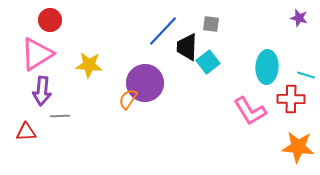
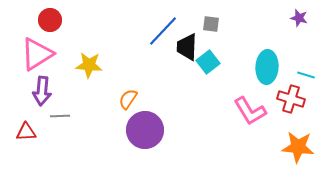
purple circle: moved 47 px down
red cross: rotated 16 degrees clockwise
